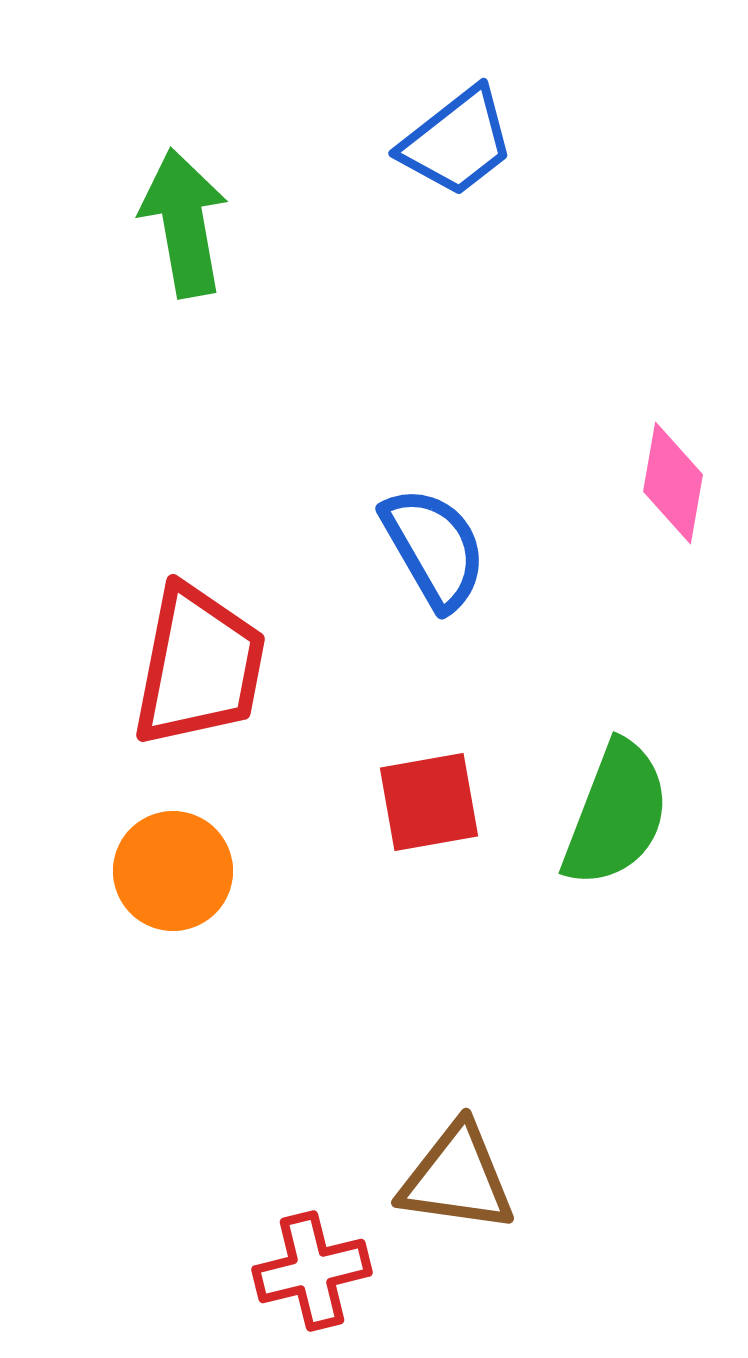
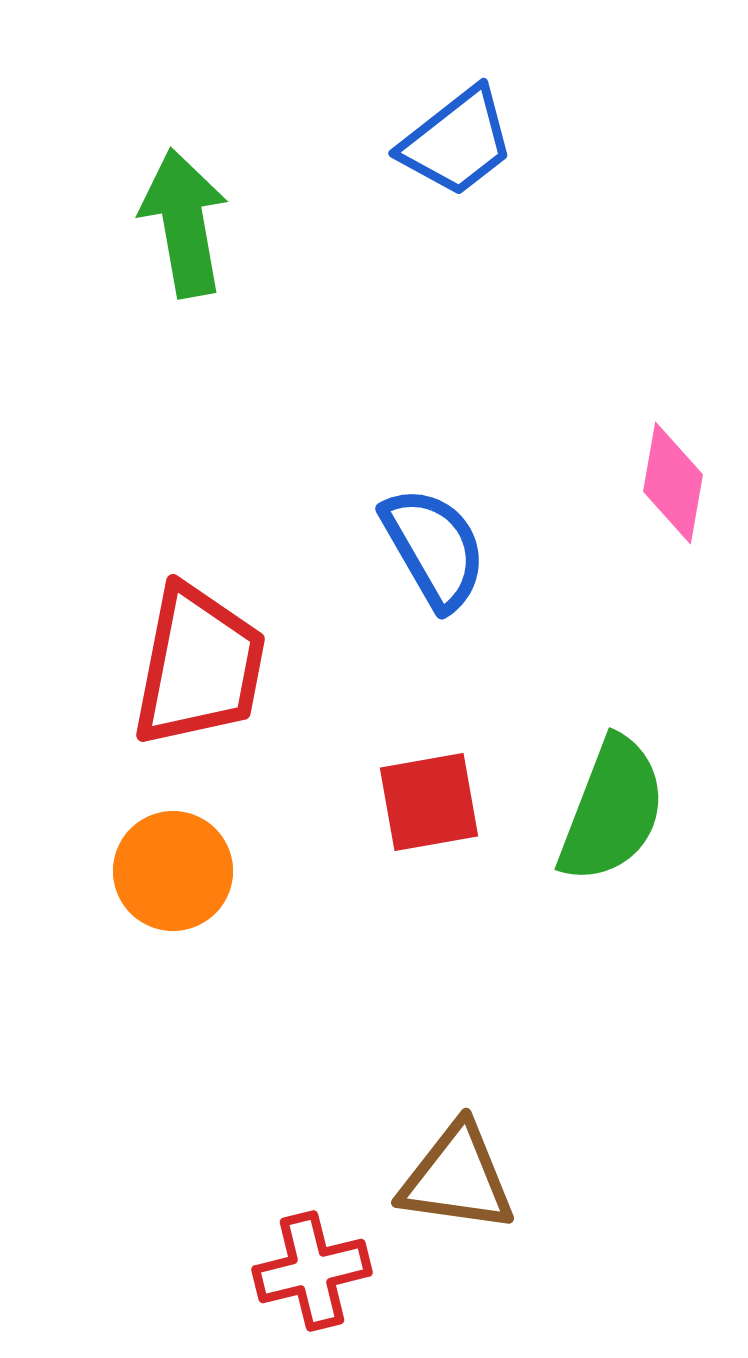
green semicircle: moved 4 px left, 4 px up
